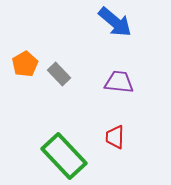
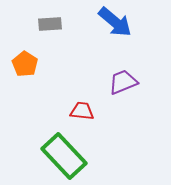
orange pentagon: rotated 10 degrees counterclockwise
gray rectangle: moved 9 px left, 50 px up; rotated 50 degrees counterclockwise
purple trapezoid: moved 4 px right; rotated 28 degrees counterclockwise
red trapezoid: moved 33 px left, 26 px up; rotated 95 degrees clockwise
